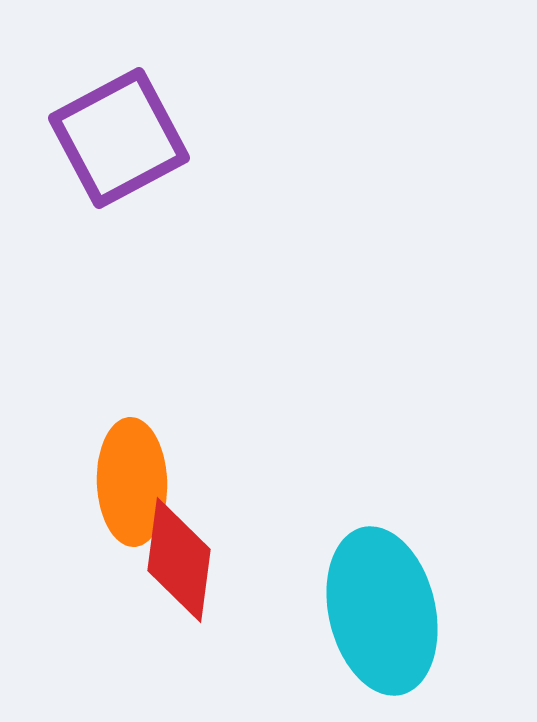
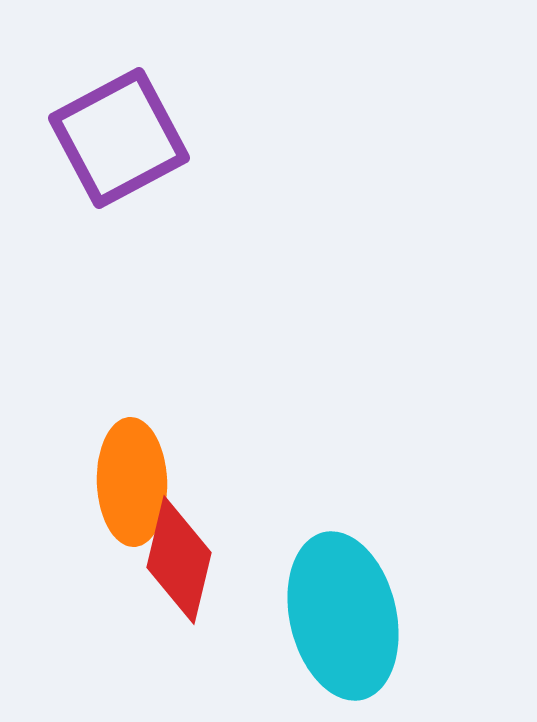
red diamond: rotated 6 degrees clockwise
cyan ellipse: moved 39 px left, 5 px down
